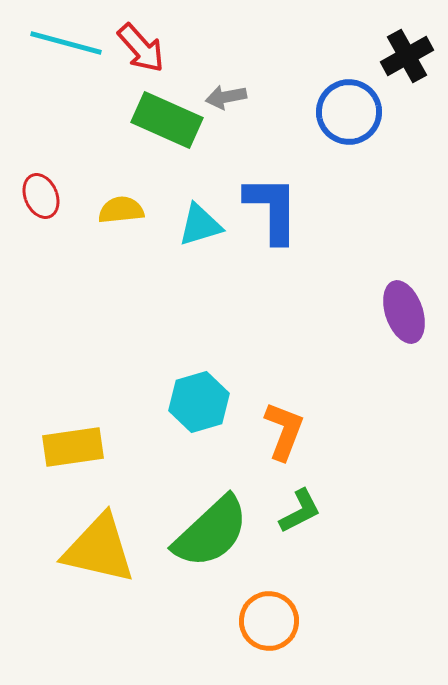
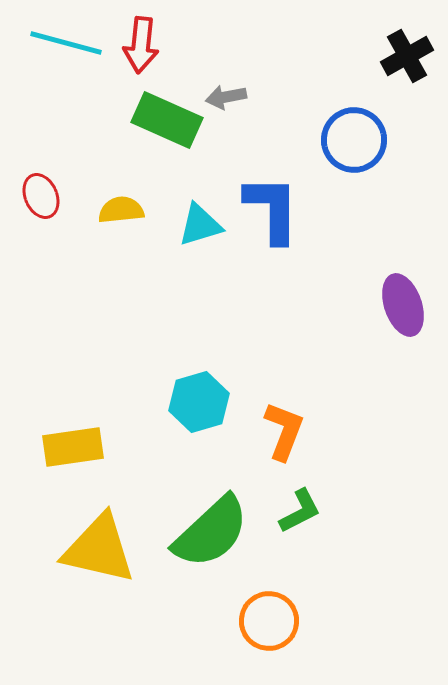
red arrow: moved 3 px up; rotated 48 degrees clockwise
blue circle: moved 5 px right, 28 px down
purple ellipse: moved 1 px left, 7 px up
